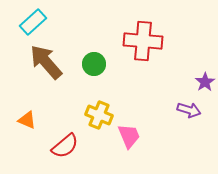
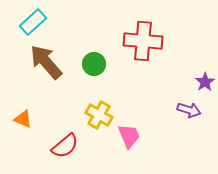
yellow cross: rotated 8 degrees clockwise
orange triangle: moved 4 px left, 1 px up
